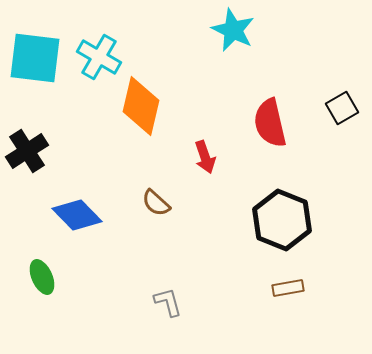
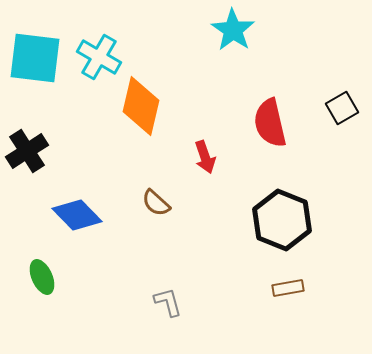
cyan star: rotated 9 degrees clockwise
